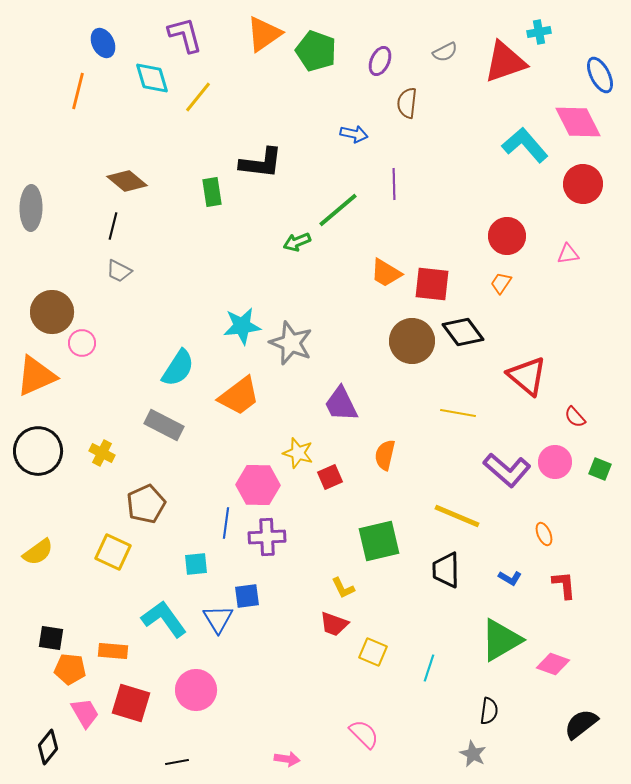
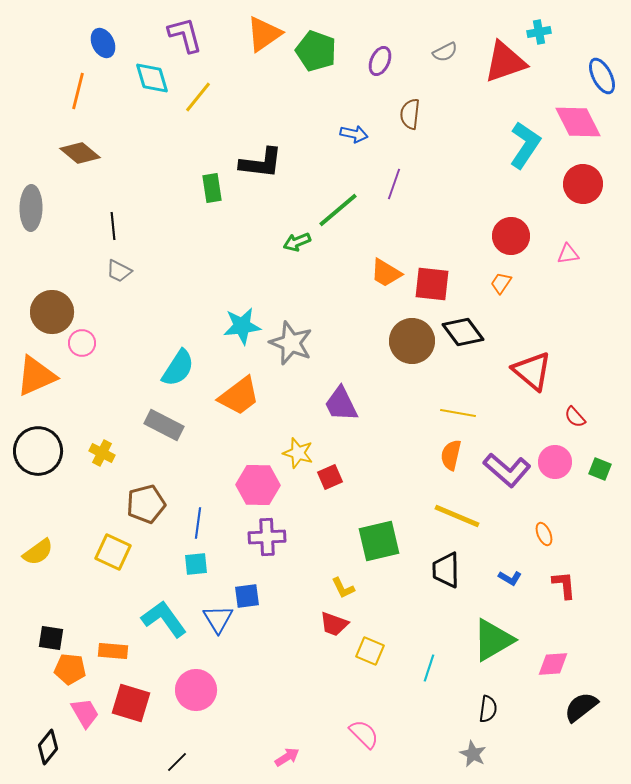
blue ellipse at (600, 75): moved 2 px right, 1 px down
brown semicircle at (407, 103): moved 3 px right, 11 px down
cyan L-shape at (525, 145): rotated 75 degrees clockwise
brown diamond at (127, 181): moved 47 px left, 28 px up
purple line at (394, 184): rotated 20 degrees clockwise
green rectangle at (212, 192): moved 4 px up
black line at (113, 226): rotated 20 degrees counterclockwise
red circle at (507, 236): moved 4 px right
red triangle at (527, 376): moved 5 px right, 5 px up
orange semicircle at (385, 455): moved 66 px right
brown pentagon at (146, 504): rotated 9 degrees clockwise
blue line at (226, 523): moved 28 px left
green triangle at (501, 640): moved 8 px left
yellow square at (373, 652): moved 3 px left, 1 px up
pink diamond at (553, 664): rotated 24 degrees counterclockwise
black semicircle at (489, 711): moved 1 px left, 2 px up
black semicircle at (581, 724): moved 17 px up
pink arrow at (287, 759): moved 2 px up; rotated 40 degrees counterclockwise
black line at (177, 762): rotated 35 degrees counterclockwise
